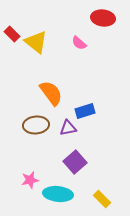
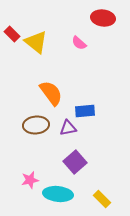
blue rectangle: rotated 12 degrees clockwise
